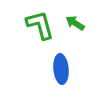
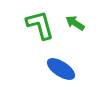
blue ellipse: rotated 52 degrees counterclockwise
